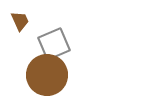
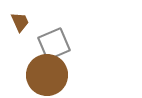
brown trapezoid: moved 1 px down
